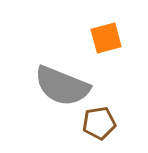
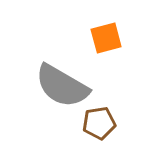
gray semicircle: rotated 8 degrees clockwise
